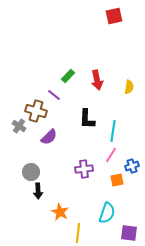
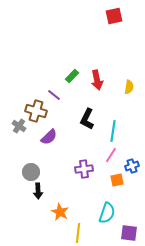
green rectangle: moved 4 px right
black L-shape: rotated 25 degrees clockwise
